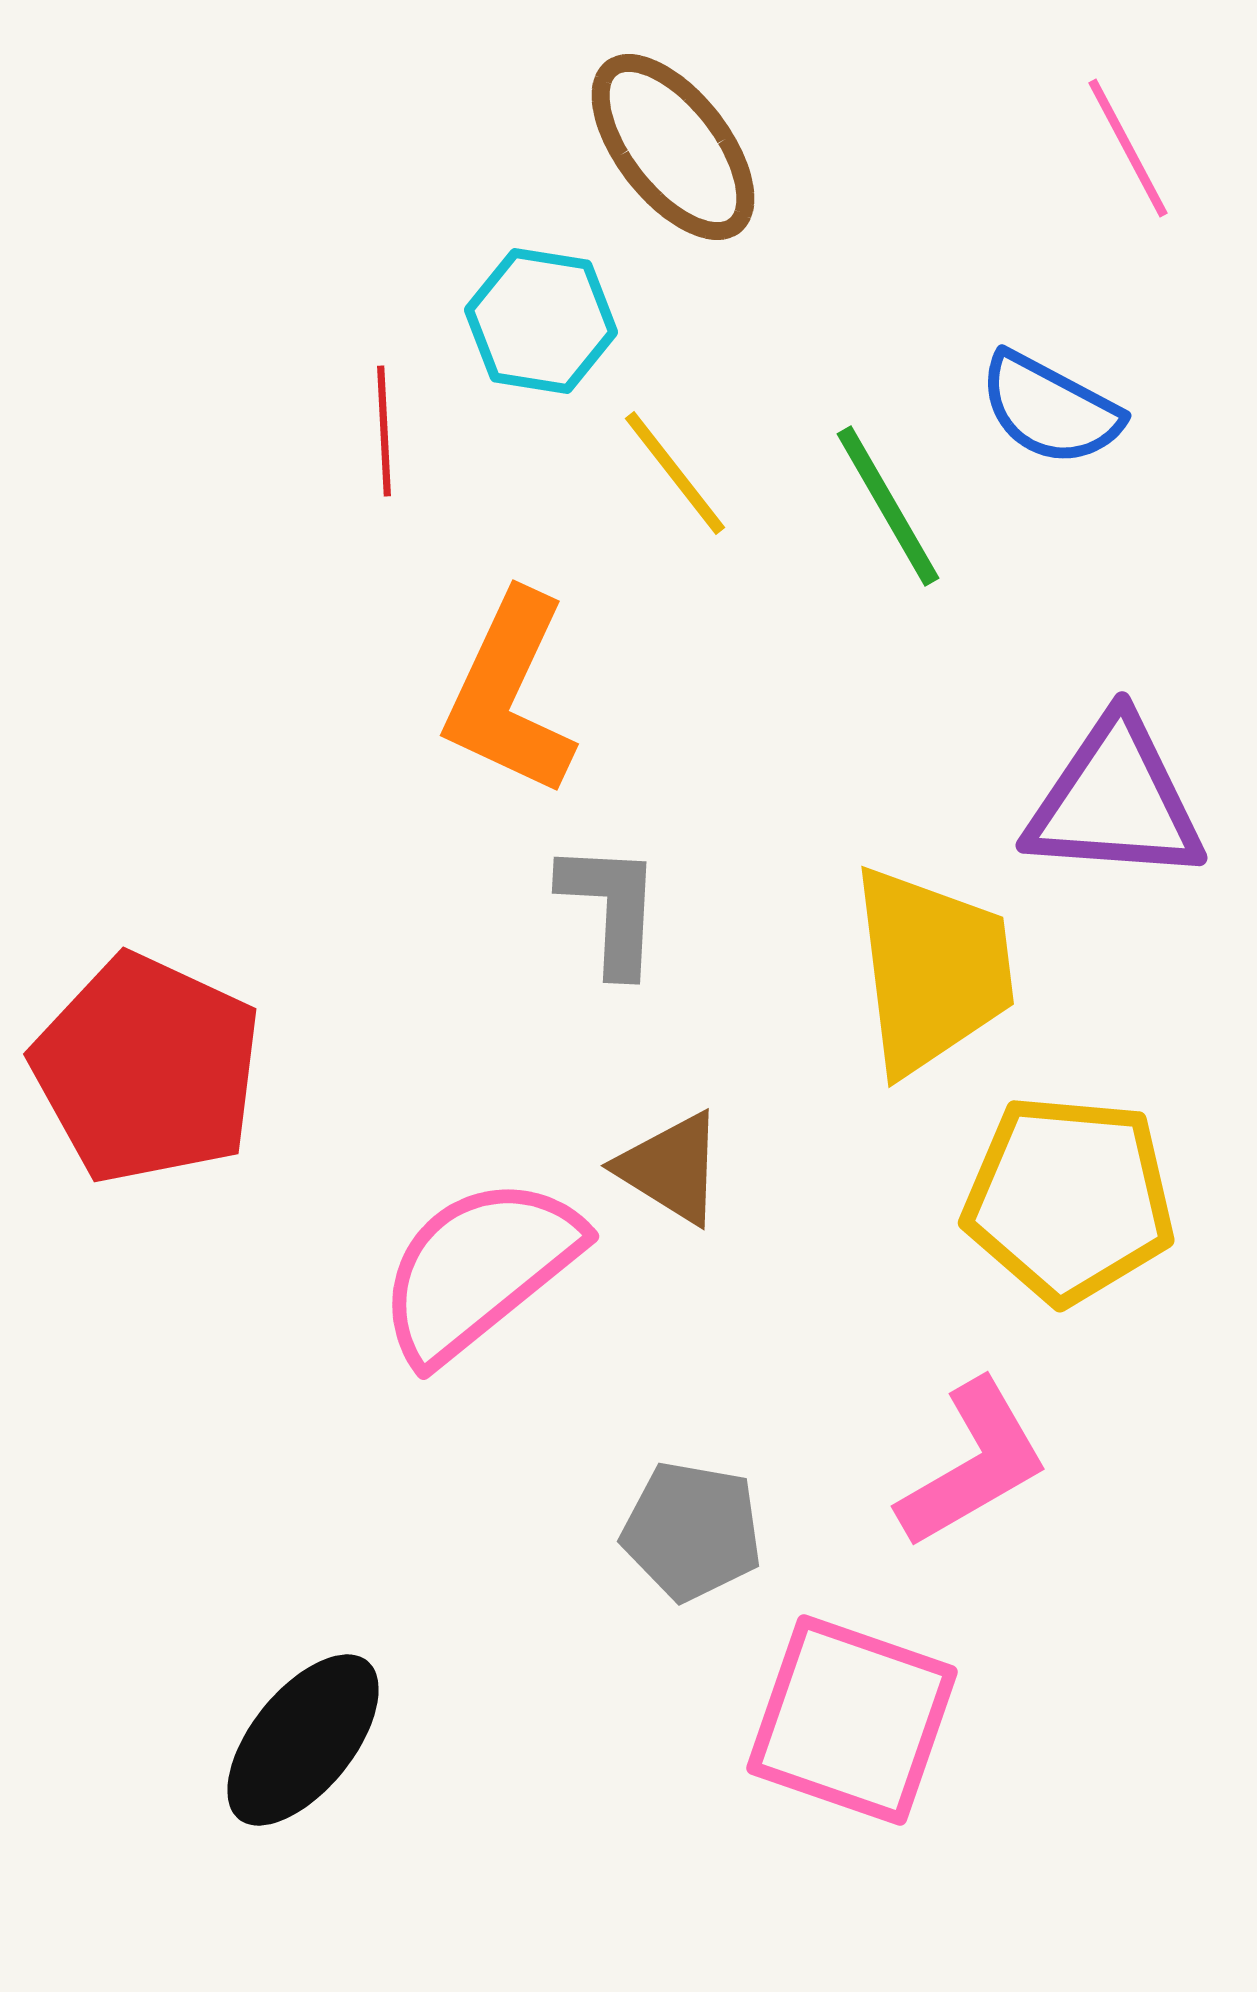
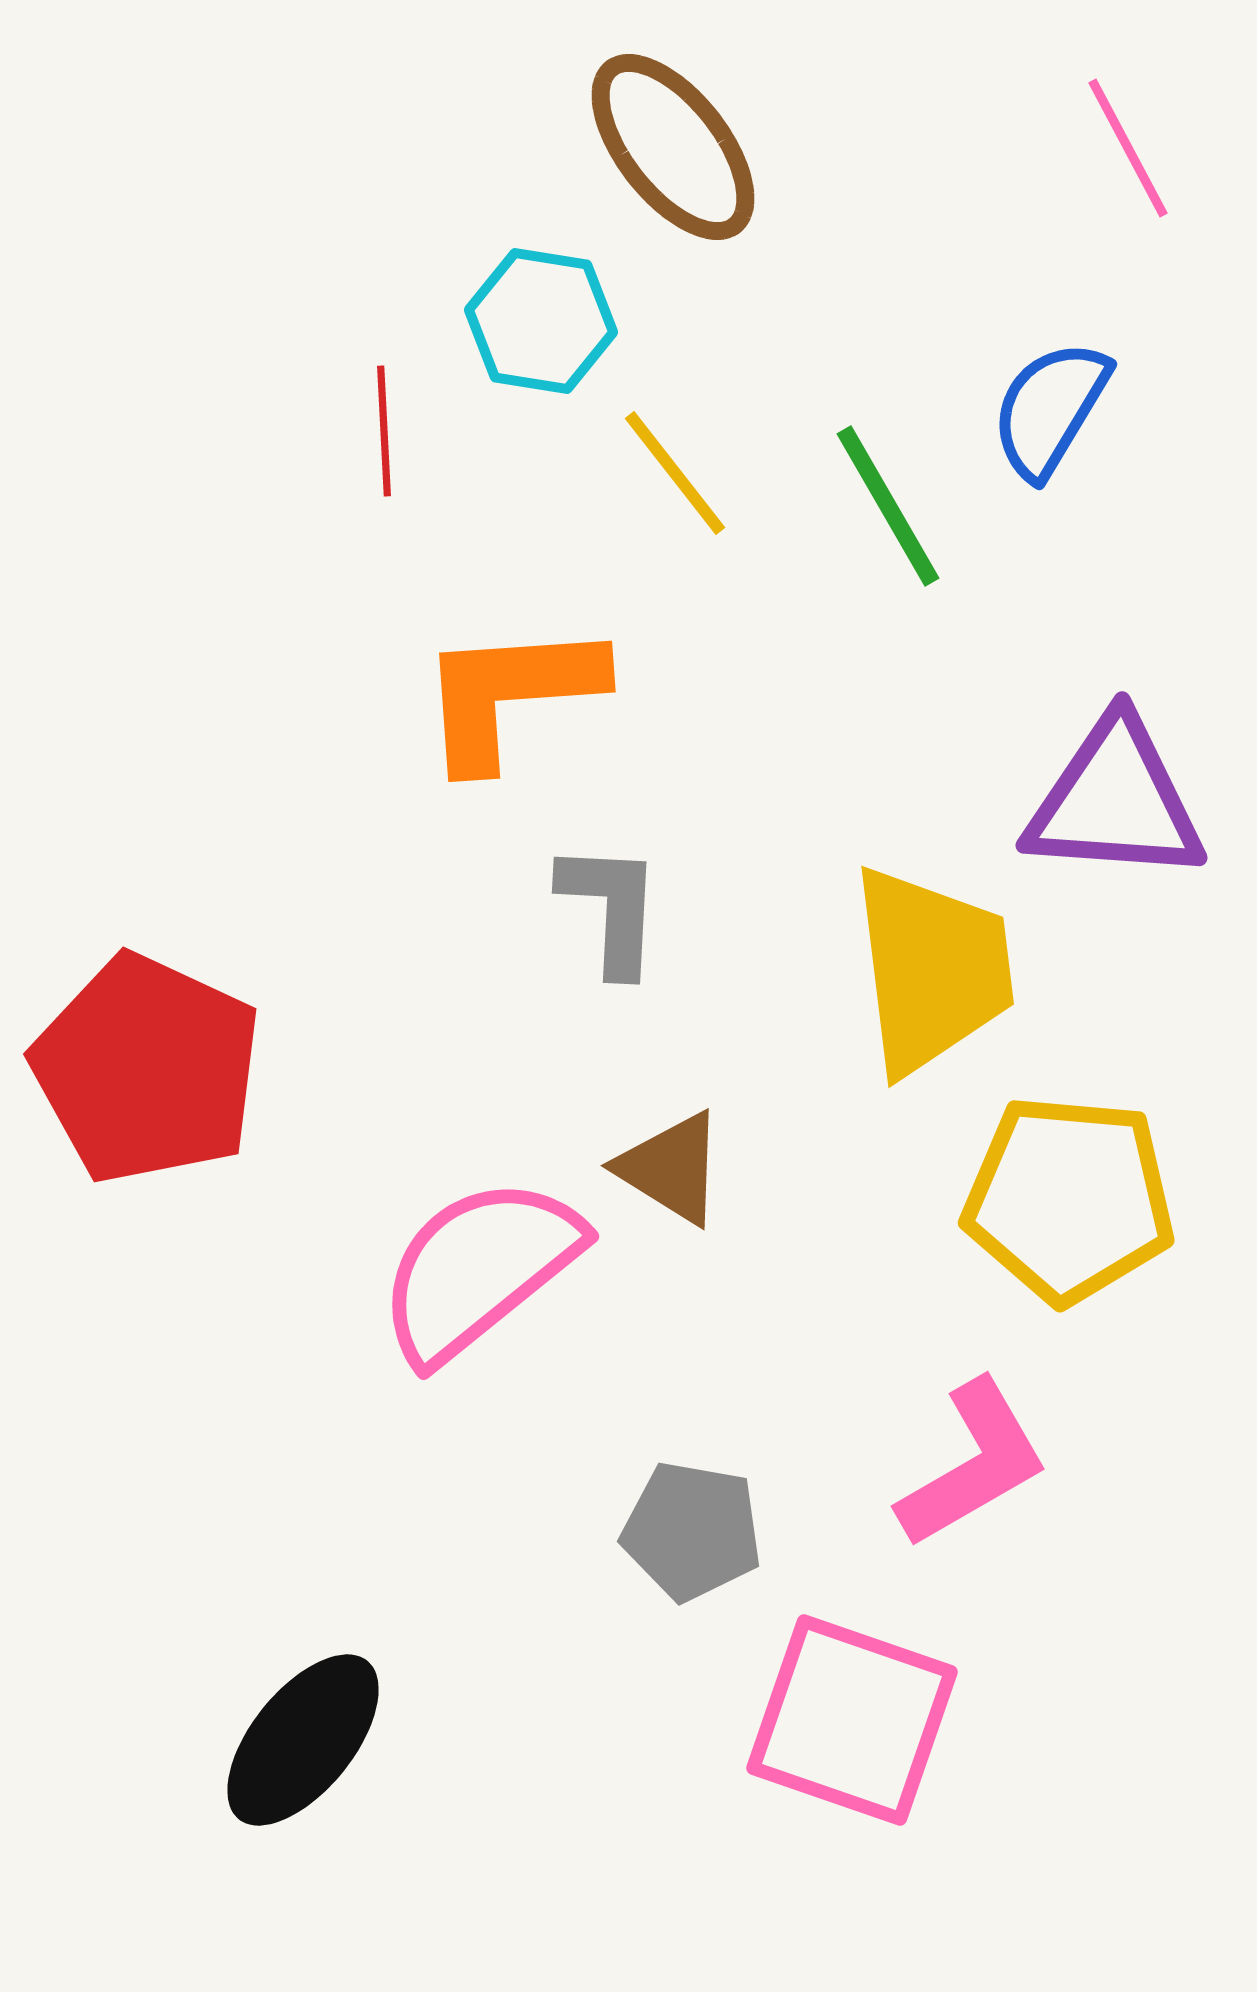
blue semicircle: rotated 93 degrees clockwise
orange L-shape: rotated 61 degrees clockwise
